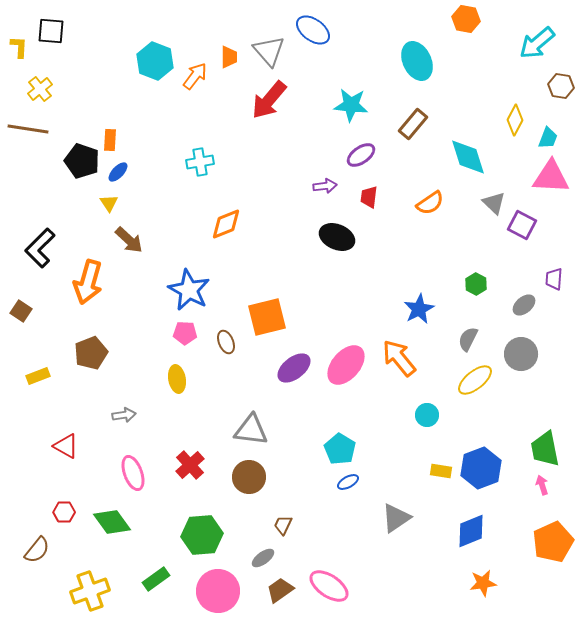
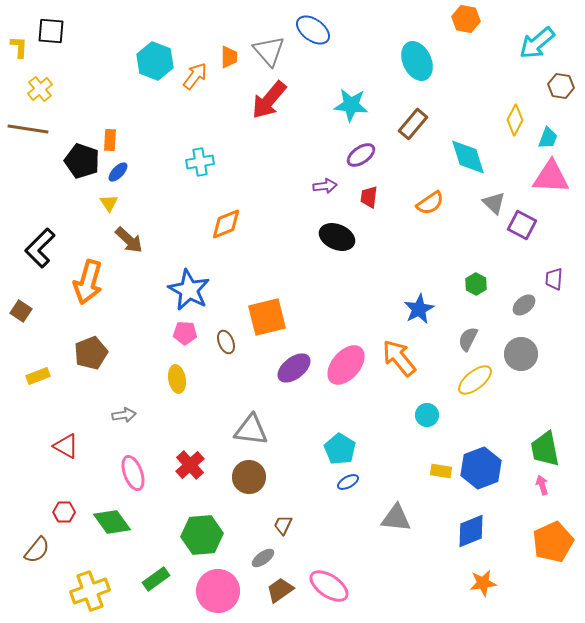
gray triangle at (396, 518): rotated 40 degrees clockwise
